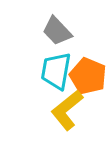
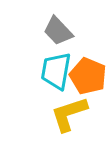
gray trapezoid: moved 1 px right
yellow L-shape: moved 2 px right, 4 px down; rotated 21 degrees clockwise
